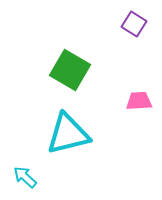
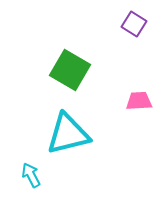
cyan arrow: moved 6 px right, 2 px up; rotated 20 degrees clockwise
